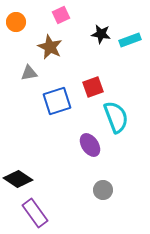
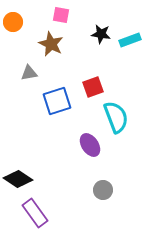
pink square: rotated 36 degrees clockwise
orange circle: moved 3 px left
brown star: moved 1 px right, 3 px up
